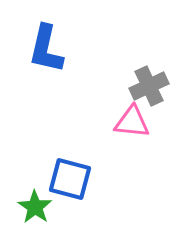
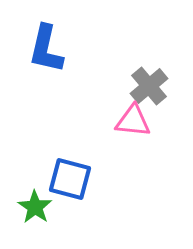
gray cross: rotated 15 degrees counterclockwise
pink triangle: moved 1 px right, 1 px up
